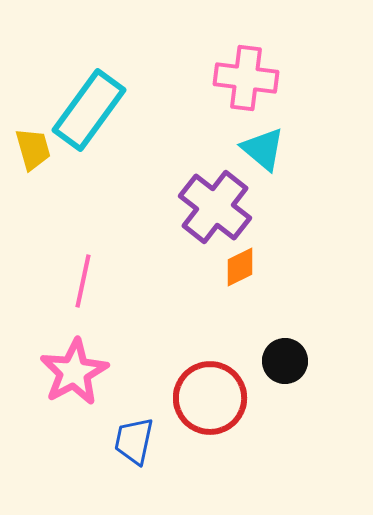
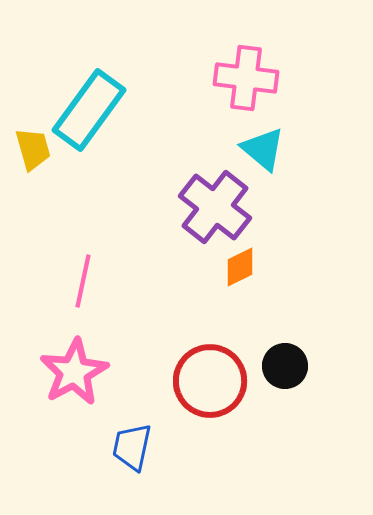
black circle: moved 5 px down
red circle: moved 17 px up
blue trapezoid: moved 2 px left, 6 px down
